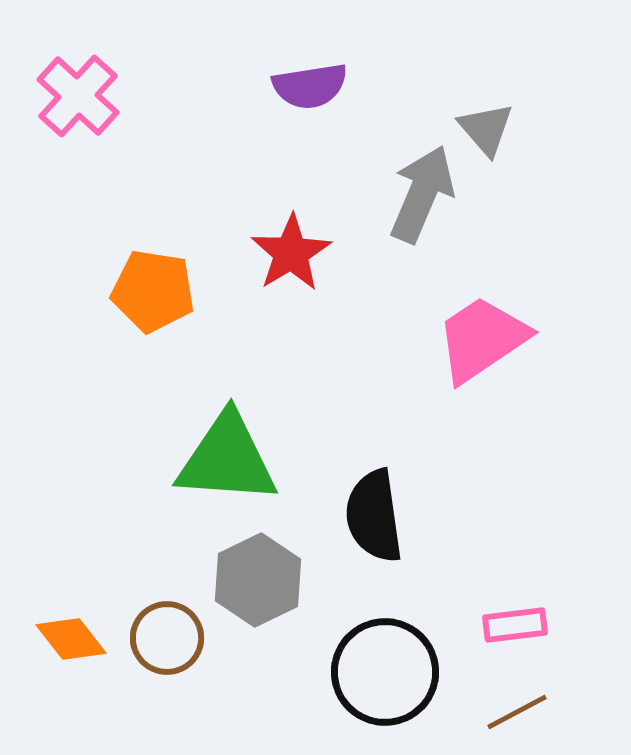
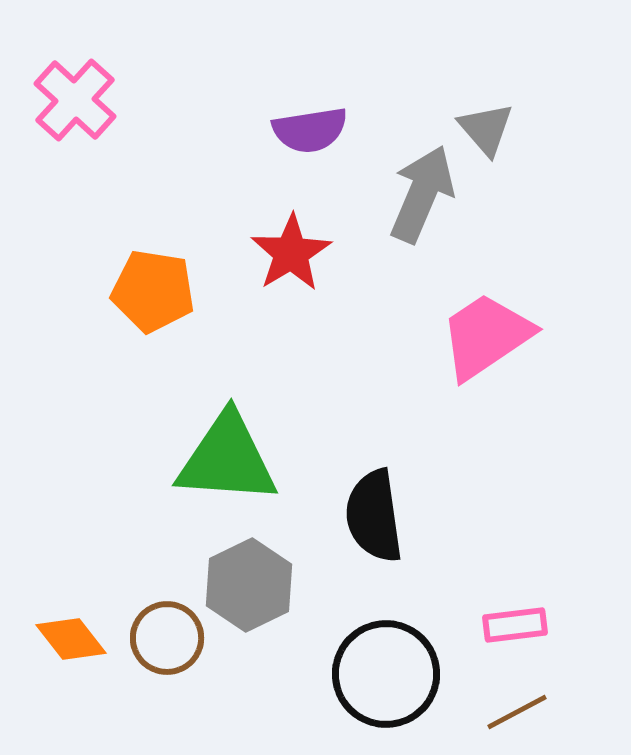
purple semicircle: moved 44 px down
pink cross: moved 3 px left, 4 px down
pink trapezoid: moved 4 px right, 3 px up
gray hexagon: moved 9 px left, 5 px down
black circle: moved 1 px right, 2 px down
